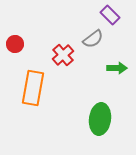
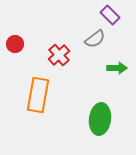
gray semicircle: moved 2 px right
red cross: moved 4 px left
orange rectangle: moved 5 px right, 7 px down
